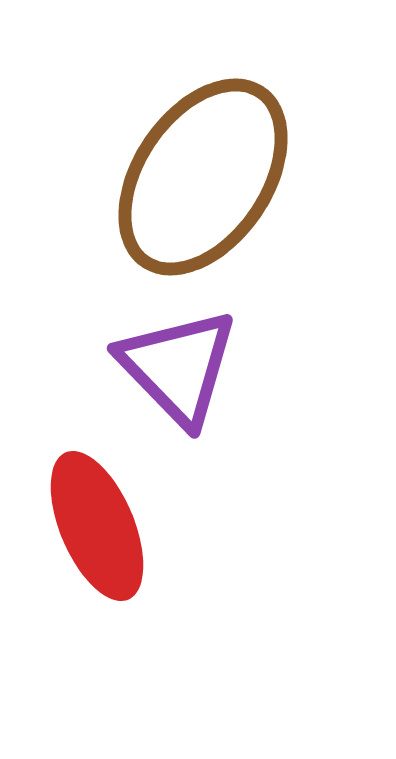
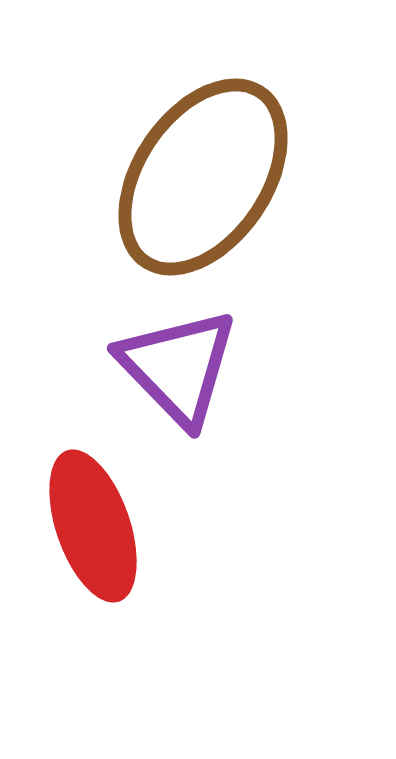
red ellipse: moved 4 px left; rotated 4 degrees clockwise
